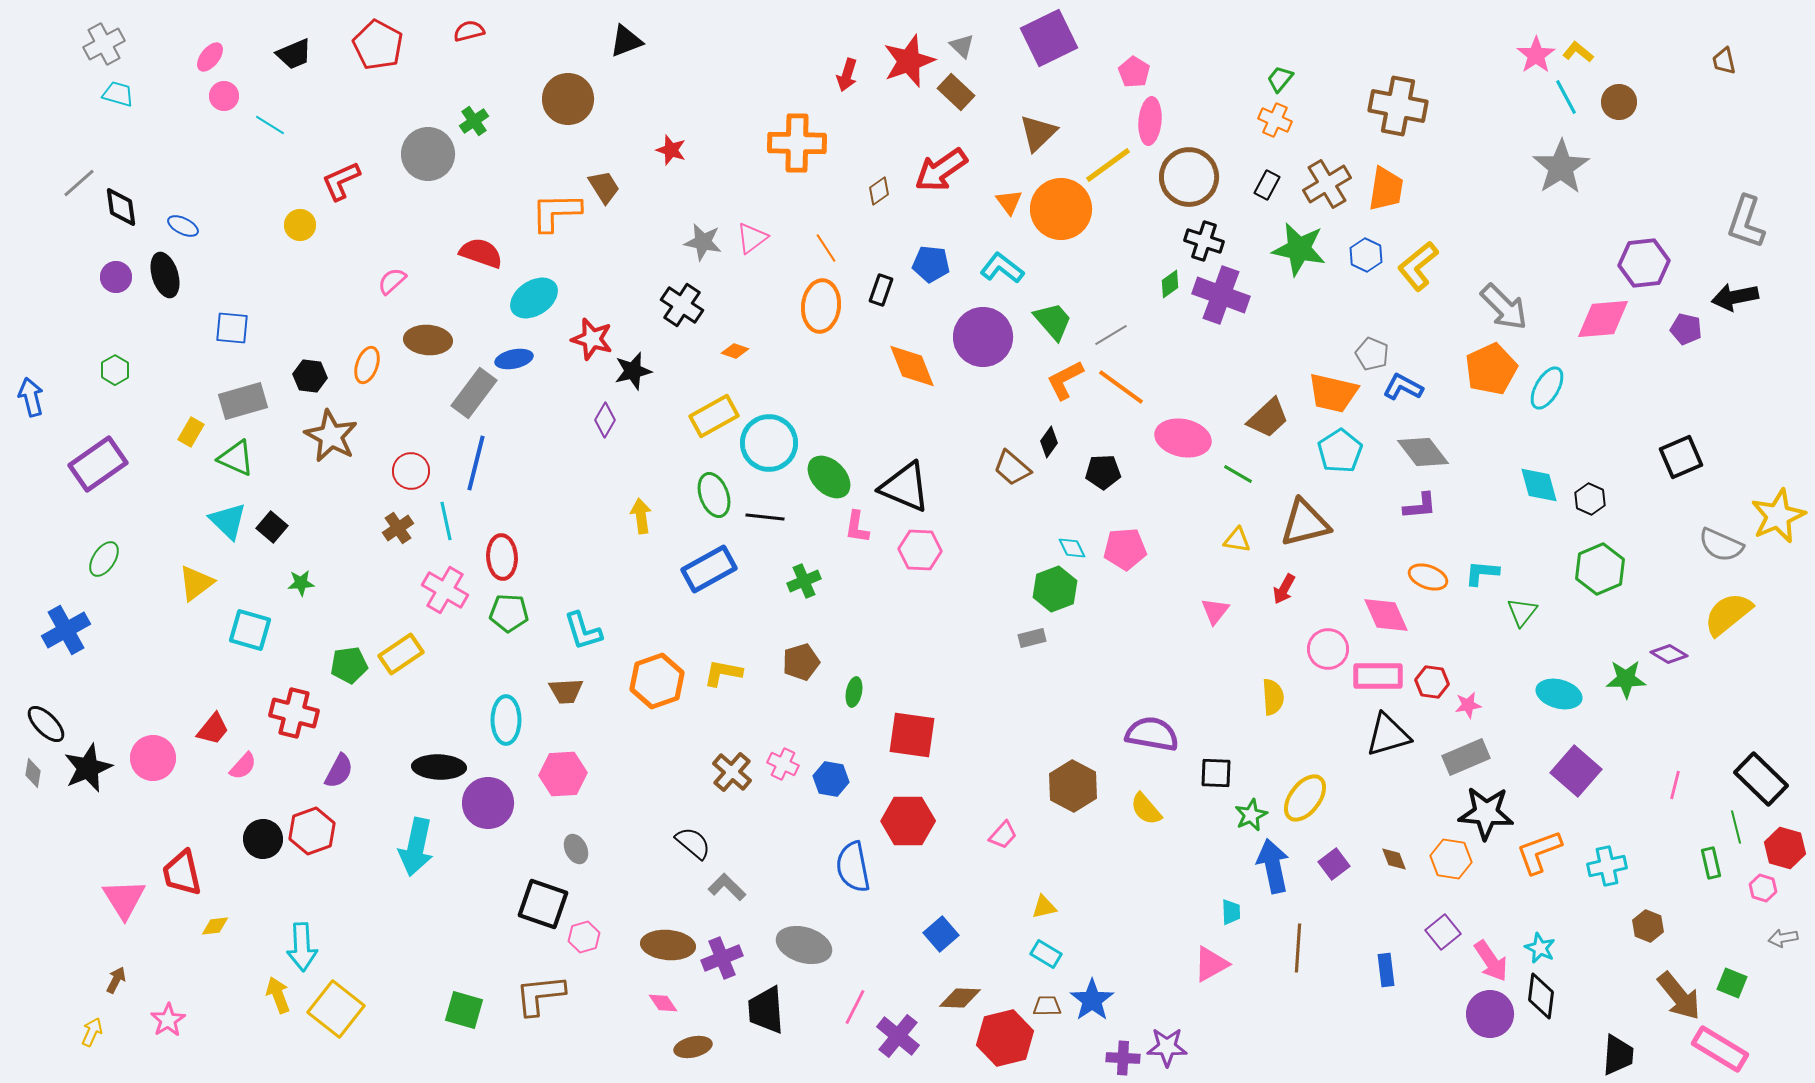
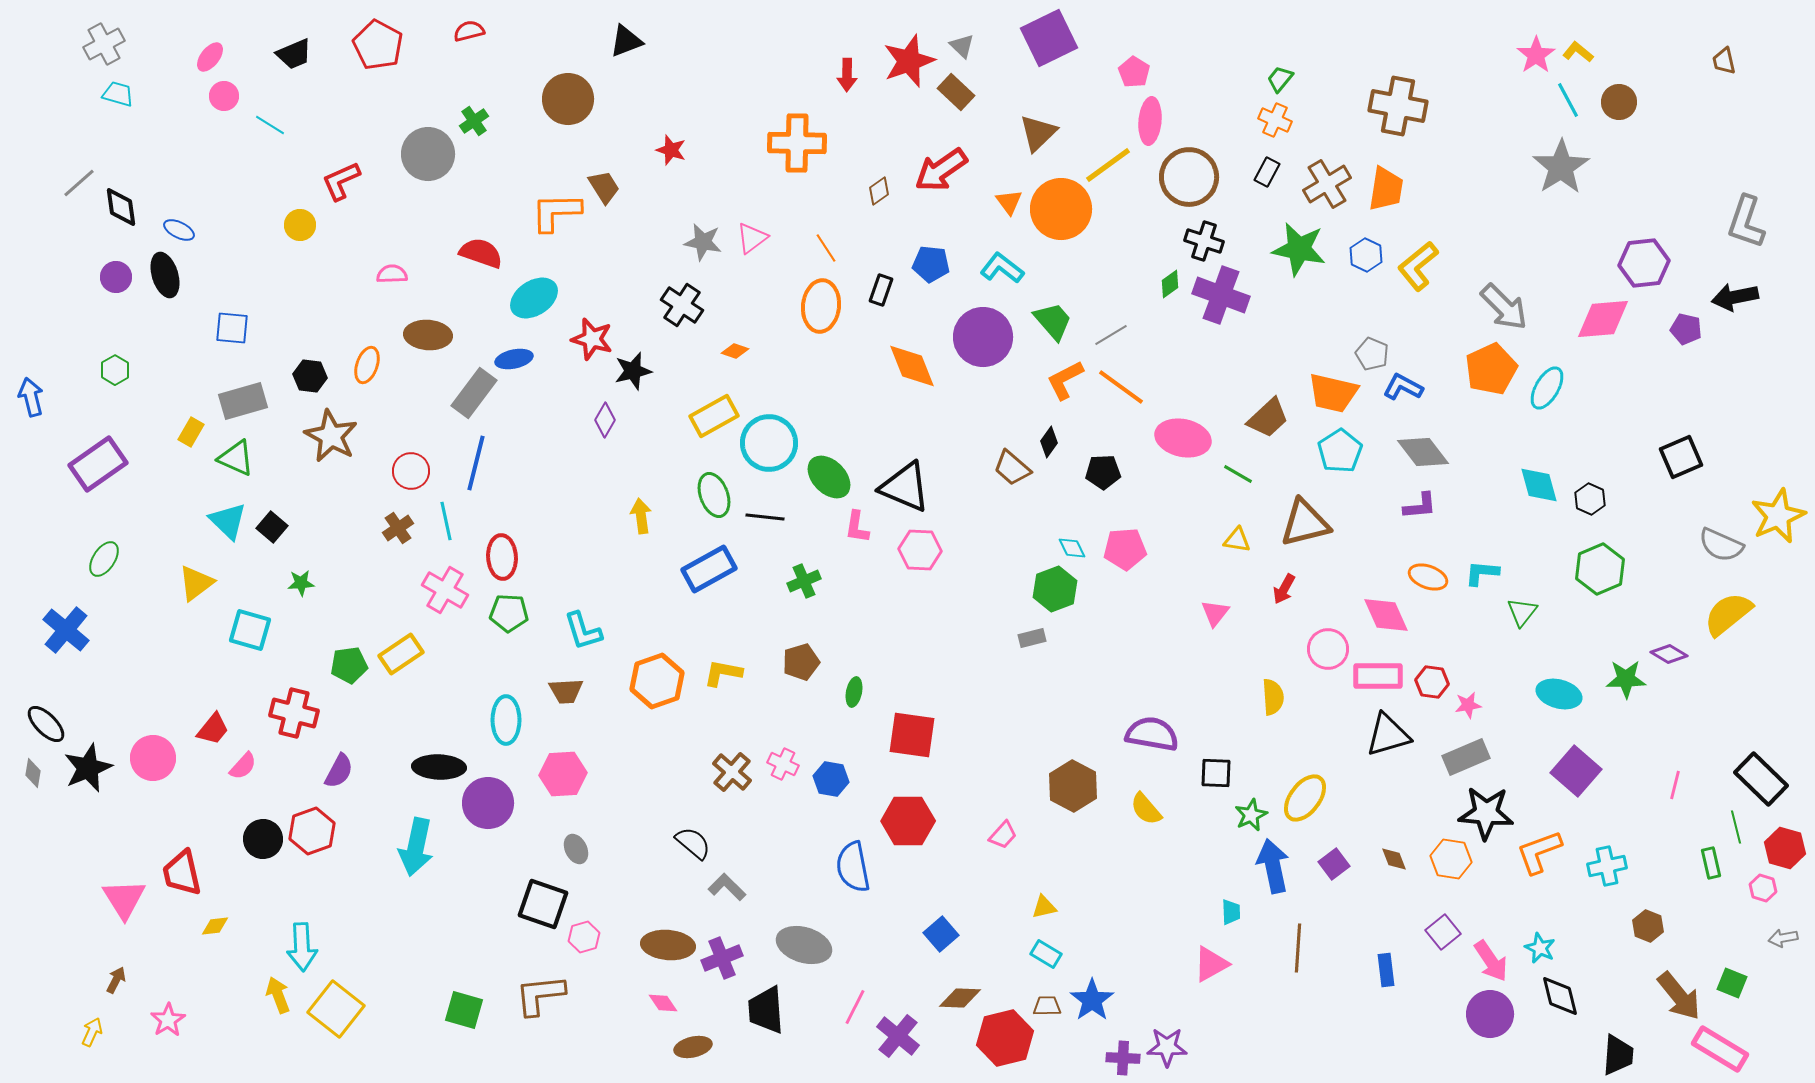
red arrow at (847, 75): rotated 16 degrees counterclockwise
cyan line at (1566, 97): moved 2 px right, 3 px down
black rectangle at (1267, 185): moved 13 px up
blue ellipse at (183, 226): moved 4 px left, 4 px down
pink semicircle at (392, 281): moved 7 px up; rotated 40 degrees clockwise
brown ellipse at (428, 340): moved 5 px up
pink triangle at (1215, 611): moved 2 px down
blue cross at (66, 630): rotated 21 degrees counterclockwise
black diamond at (1541, 996): moved 19 px right; rotated 21 degrees counterclockwise
